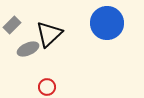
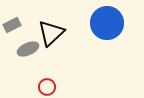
gray rectangle: rotated 18 degrees clockwise
black triangle: moved 2 px right, 1 px up
